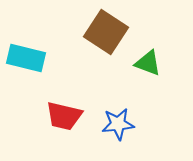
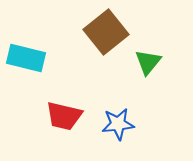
brown square: rotated 18 degrees clockwise
green triangle: moved 1 px up; rotated 48 degrees clockwise
